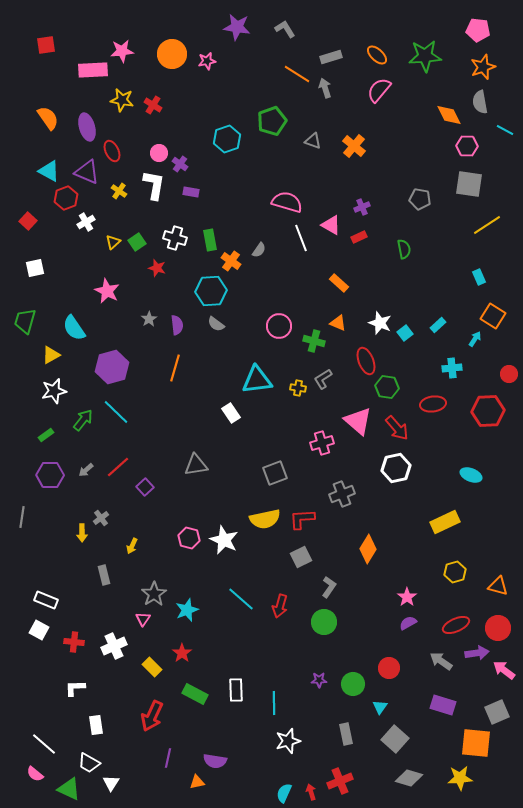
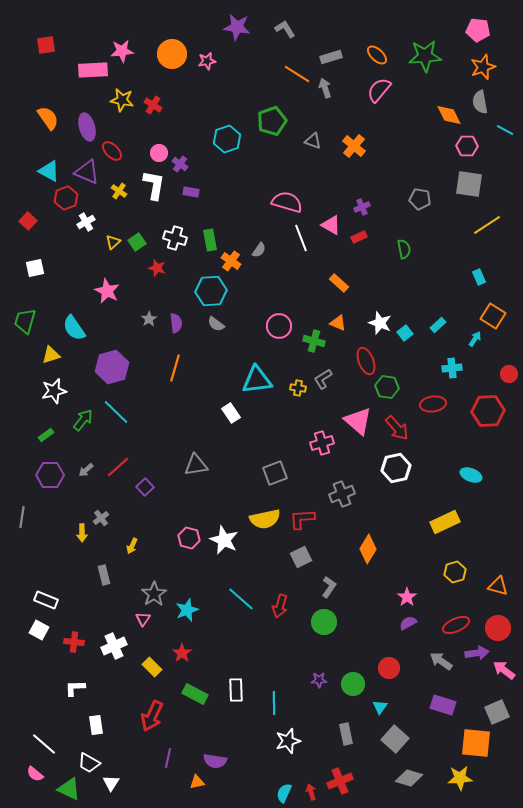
red ellipse at (112, 151): rotated 20 degrees counterclockwise
purple semicircle at (177, 325): moved 1 px left, 2 px up
yellow triangle at (51, 355): rotated 12 degrees clockwise
